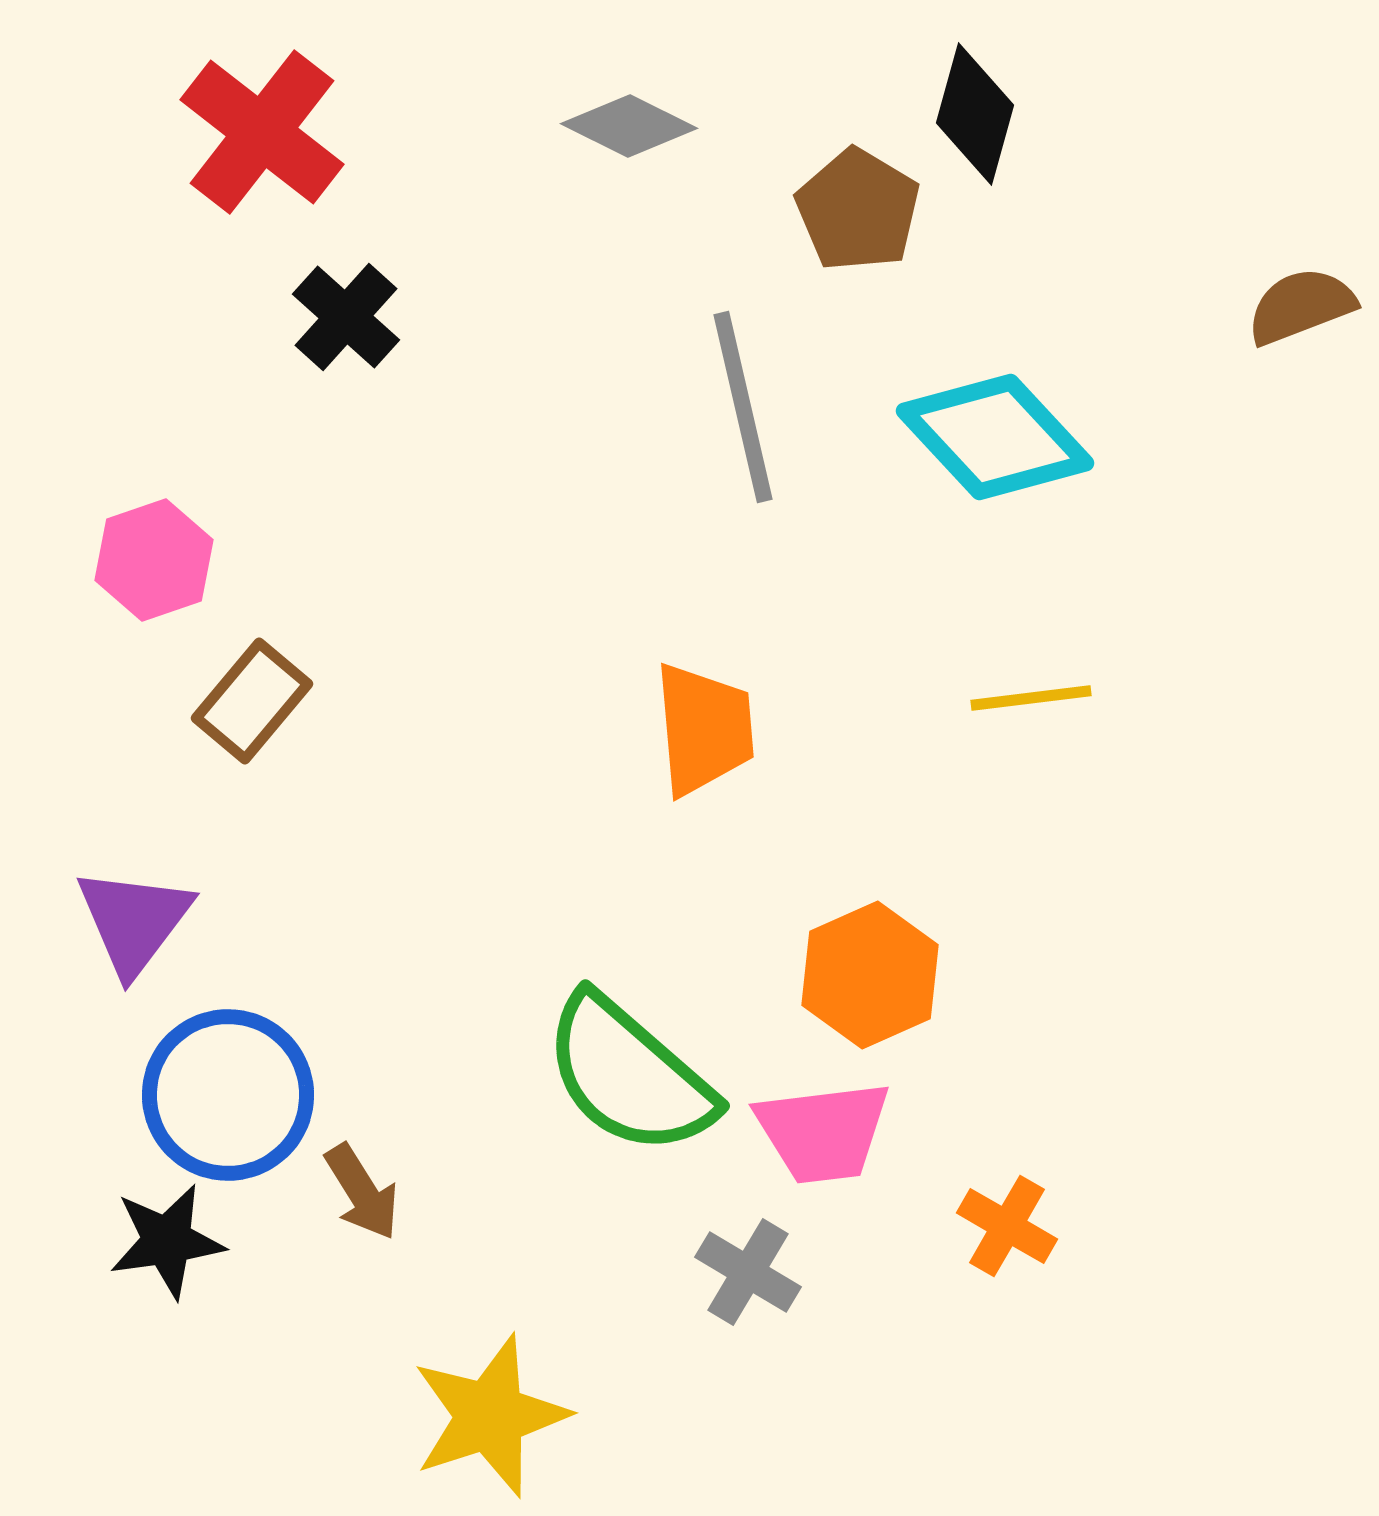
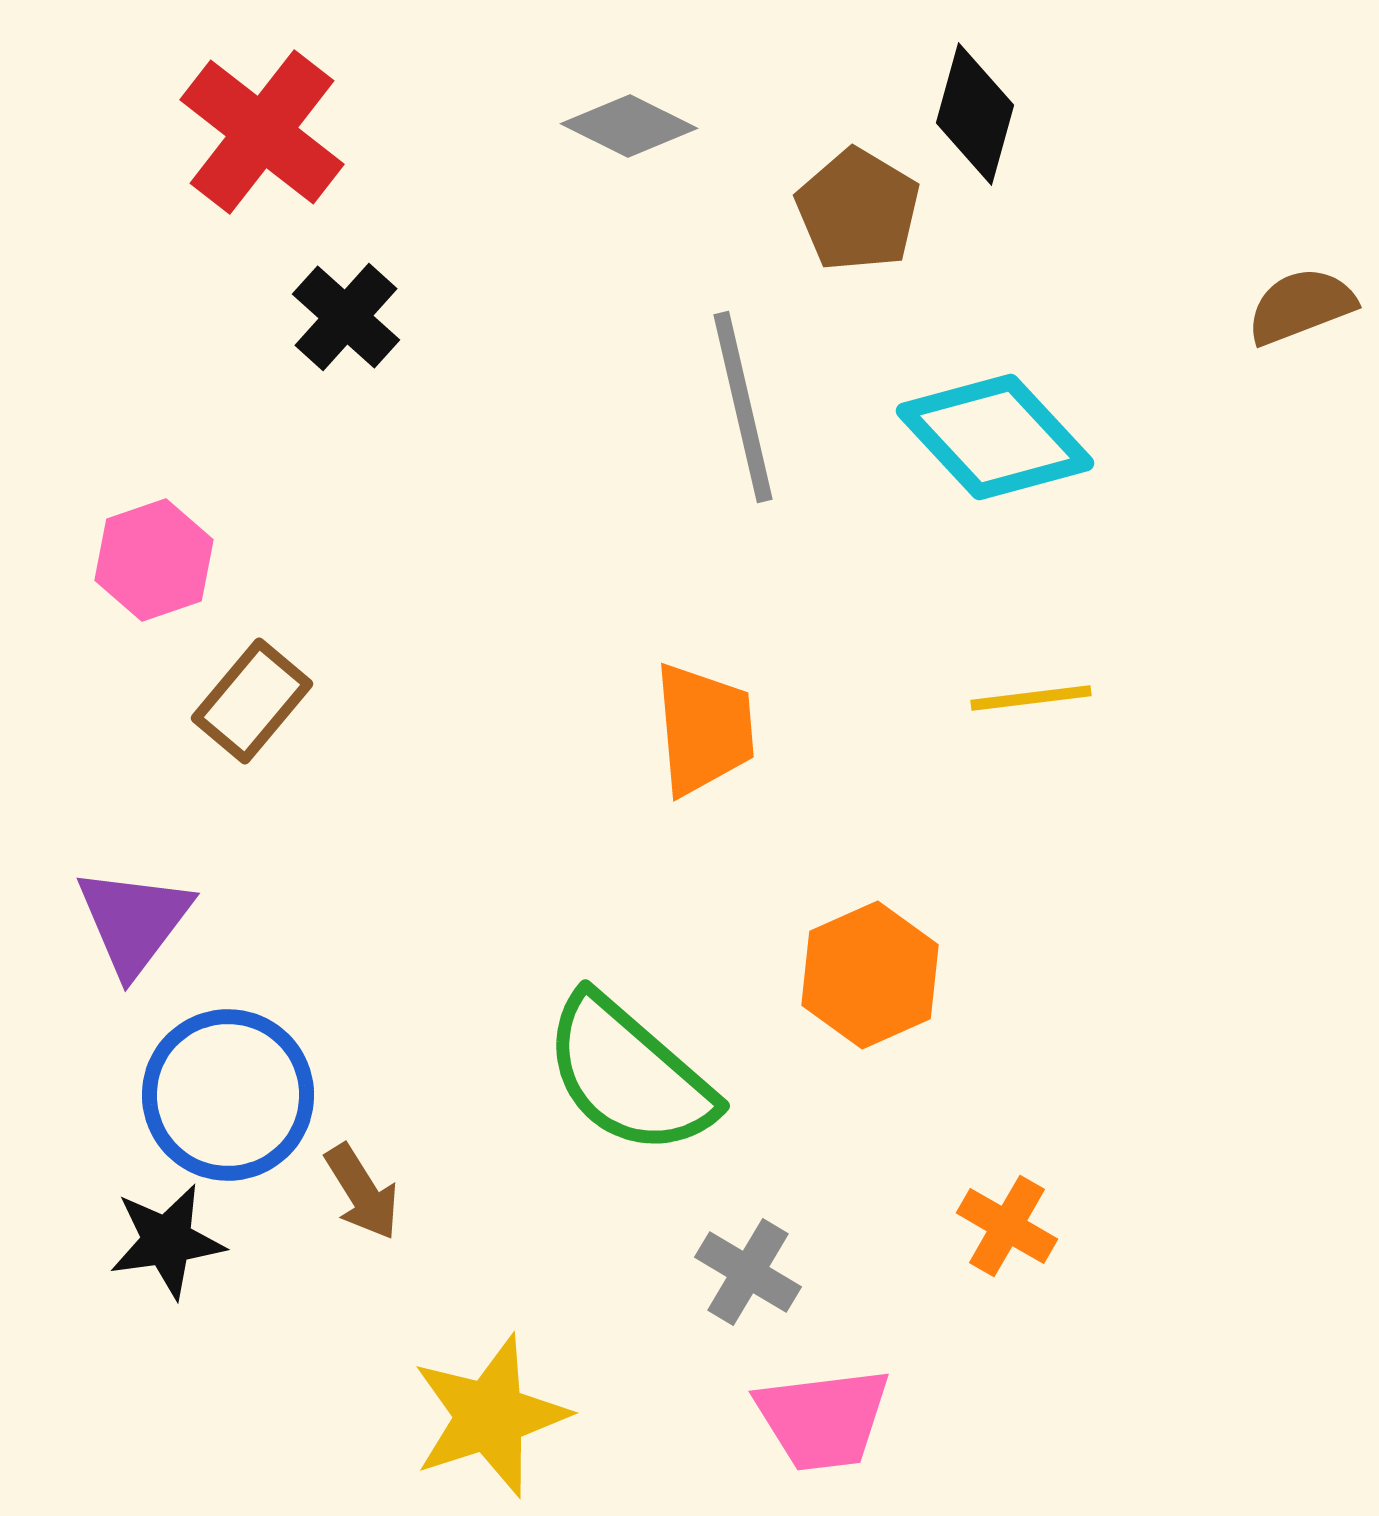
pink trapezoid: moved 287 px down
